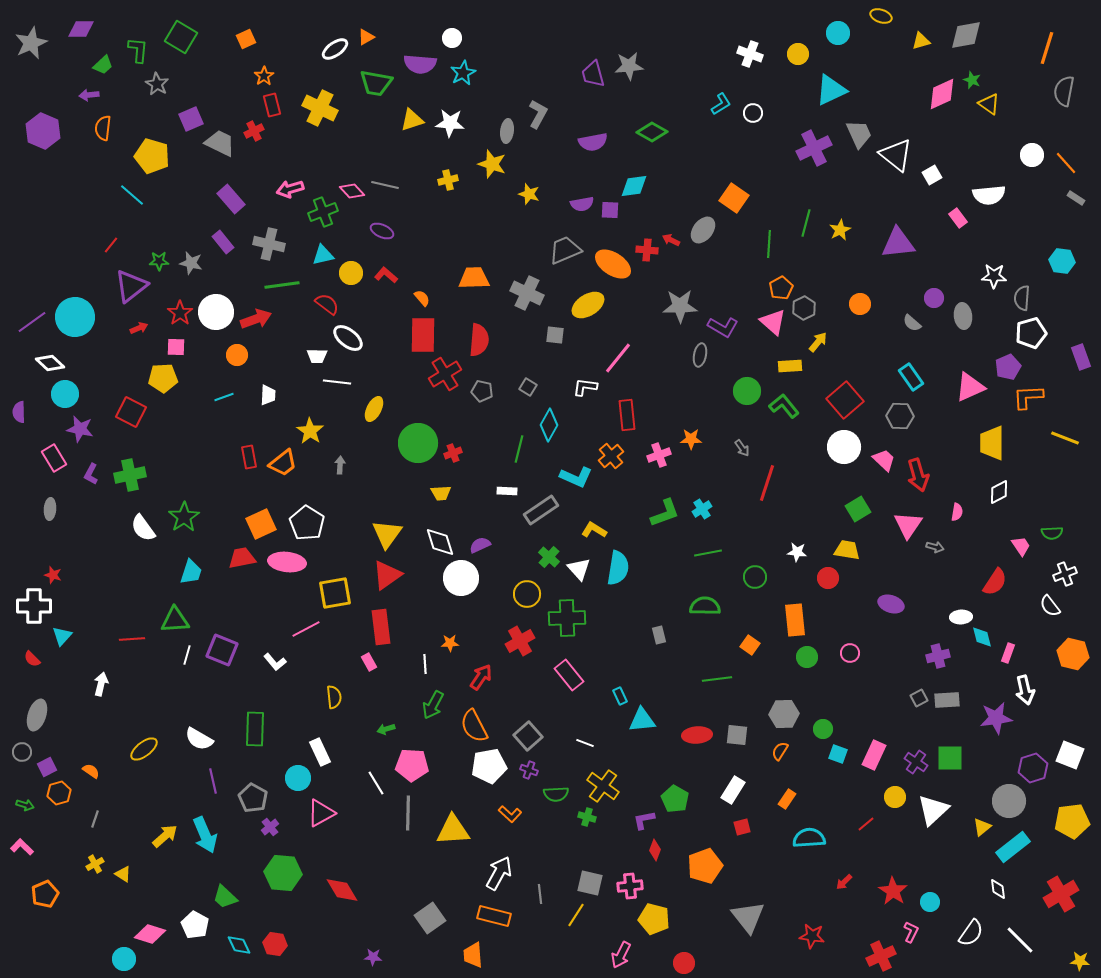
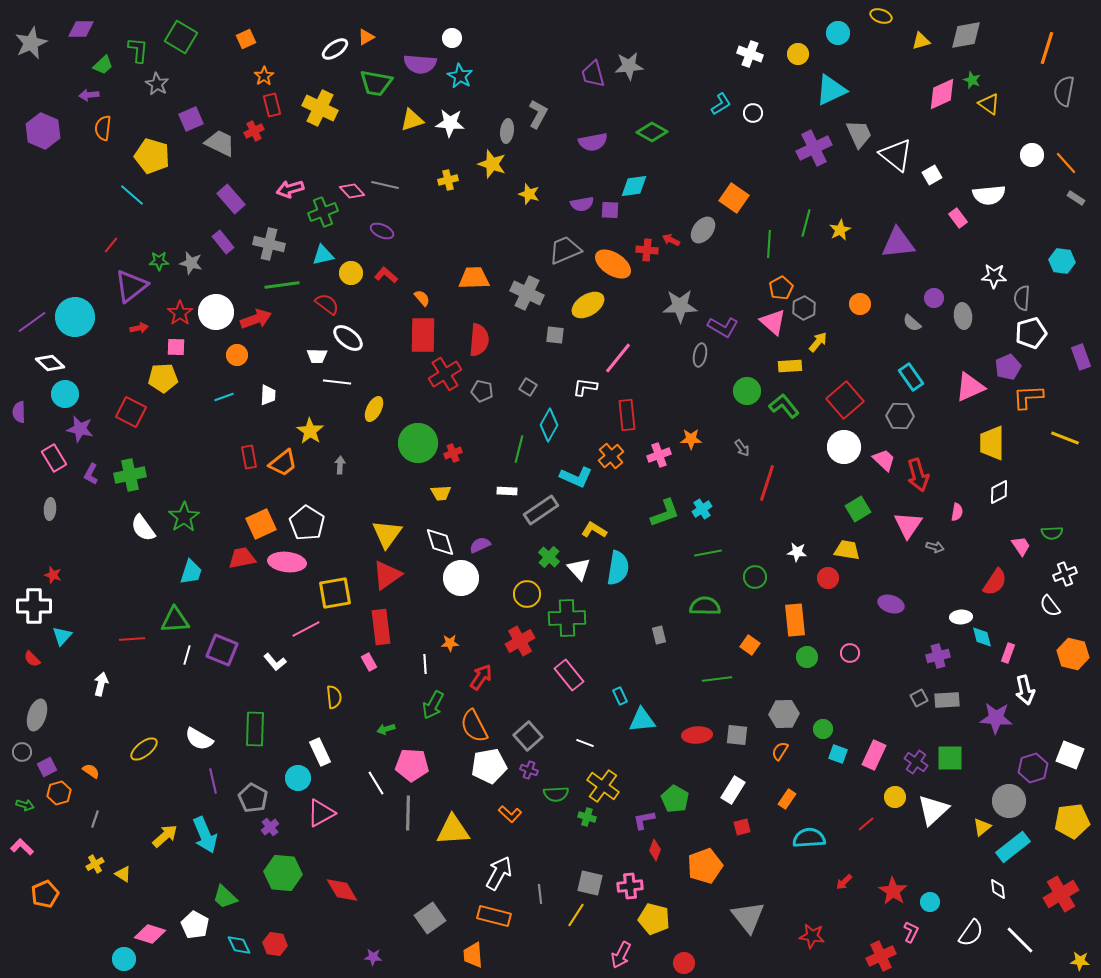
cyan star at (463, 73): moved 3 px left, 3 px down; rotated 15 degrees counterclockwise
red arrow at (139, 328): rotated 12 degrees clockwise
purple star at (996, 718): rotated 12 degrees clockwise
